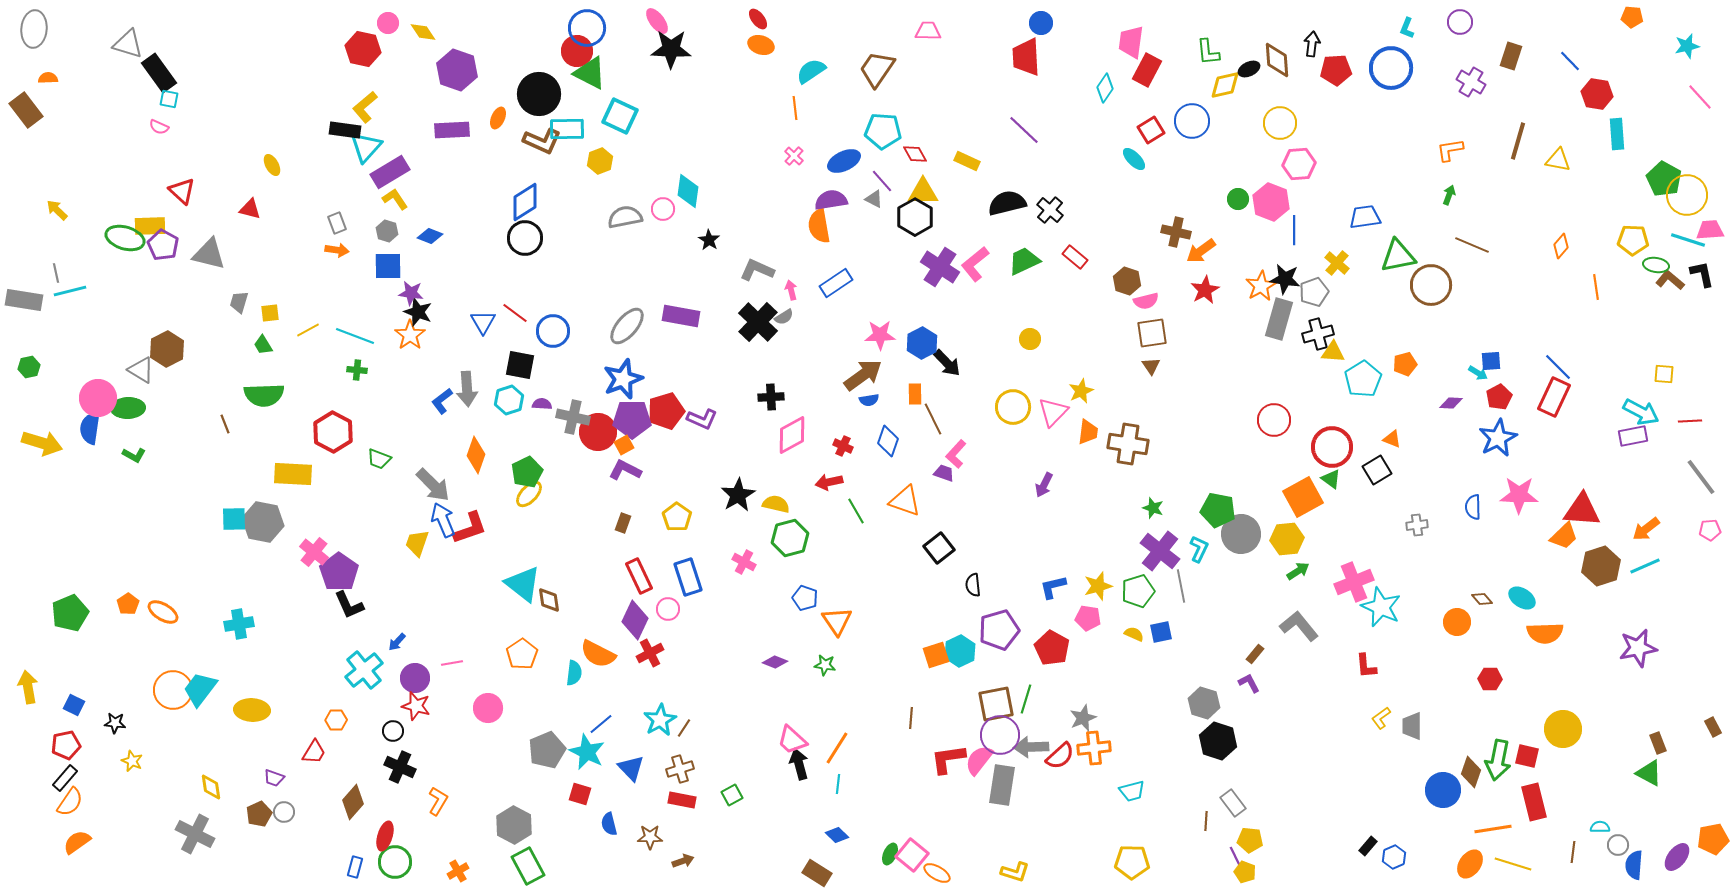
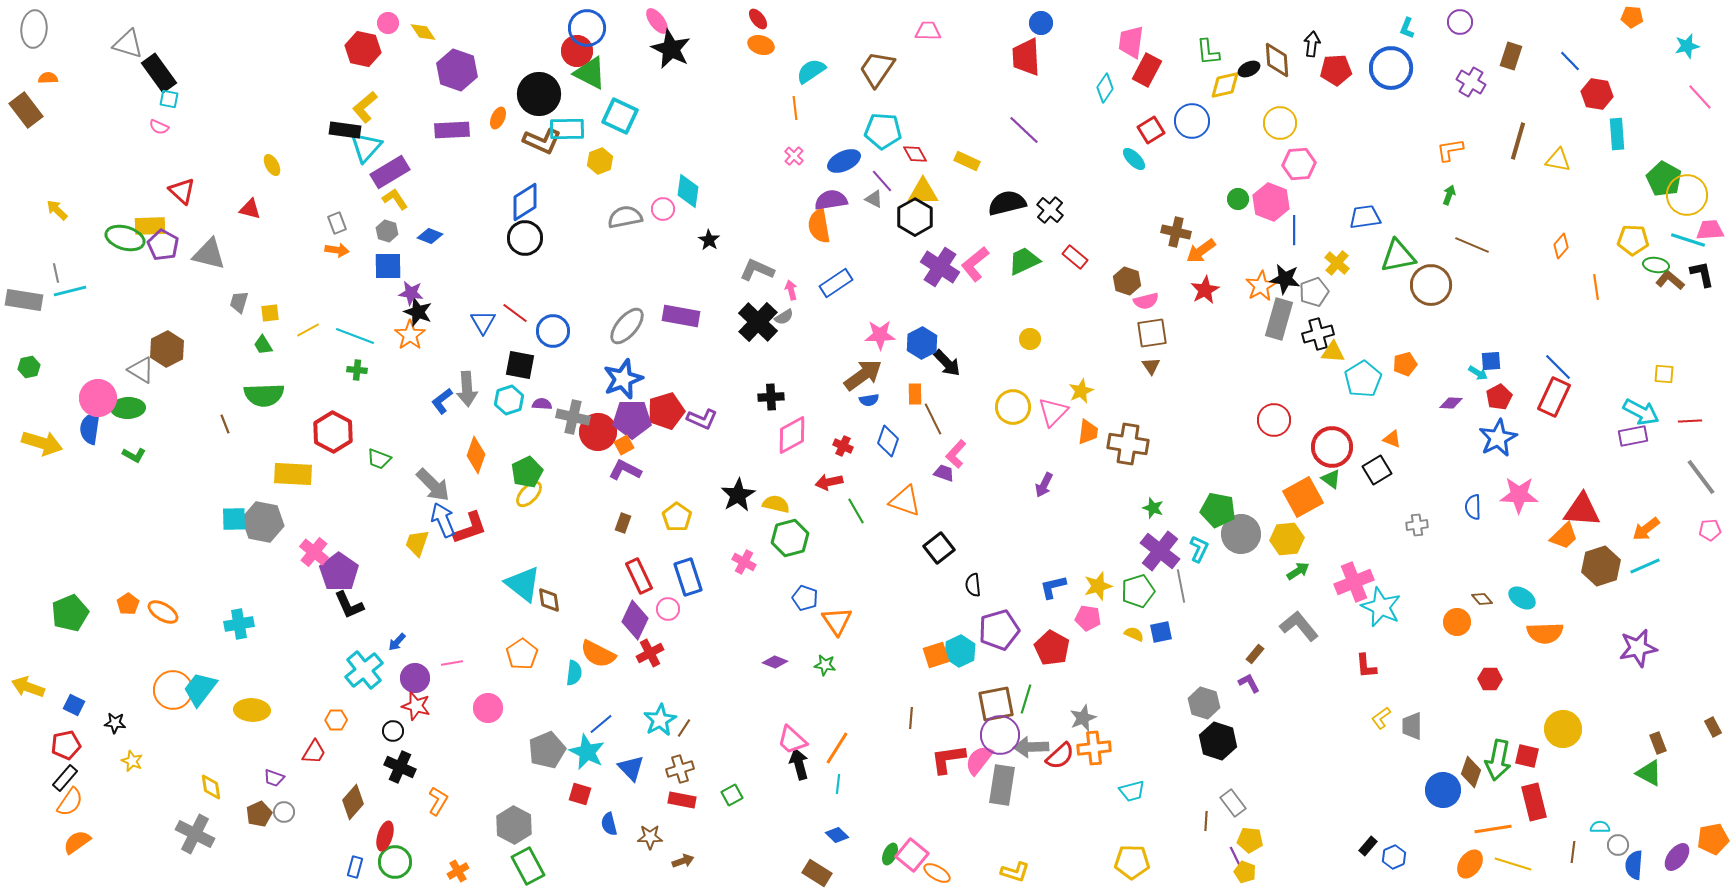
black star at (671, 49): rotated 24 degrees clockwise
yellow arrow at (28, 687): rotated 60 degrees counterclockwise
